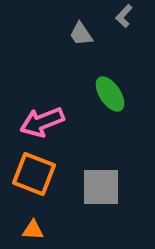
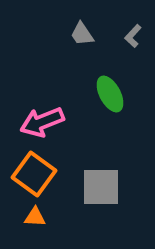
gray L-shape: moved 9 px right, 20 px down
gray trapezoid: moved 1 px right
green ellipse: rotated 6 degrees clockwise
orange square: rotated 15 degrees clockwise
orange triangle: moved 2 px right, 13 px up
